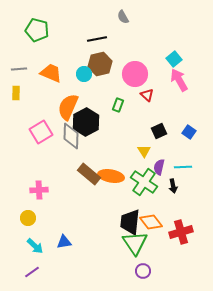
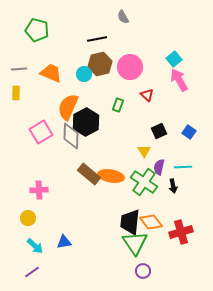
pink circle: moved 5 px left, 7 px up
